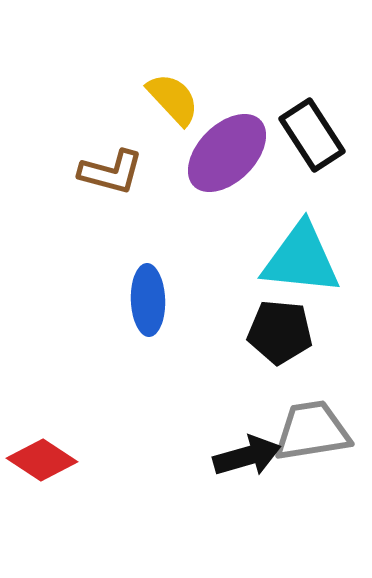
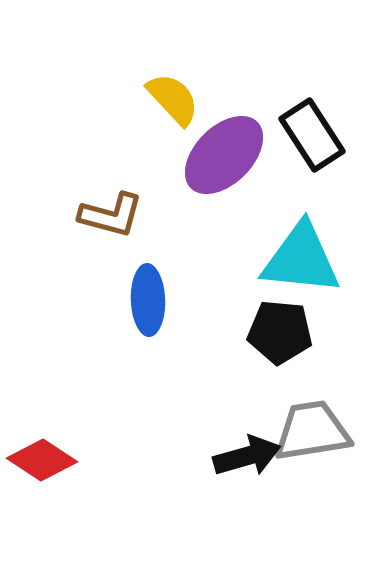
purple ellipse: moved 3 px left, 2 px down
brown L-shape: moved 43 px down
